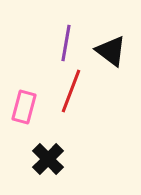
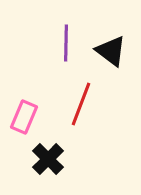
purple line: rotated 9 degrees counterclockwise
red line: moved 10 px right, 13 px down
pink rectangle: moved 10 px down; rotated 8 degrees clockwise
